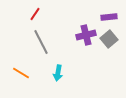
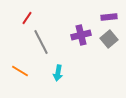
red line: moved 8 px left, 4 px down
purple cross: moved 5 px left
orange line: moved 1 px left, 2 px up
